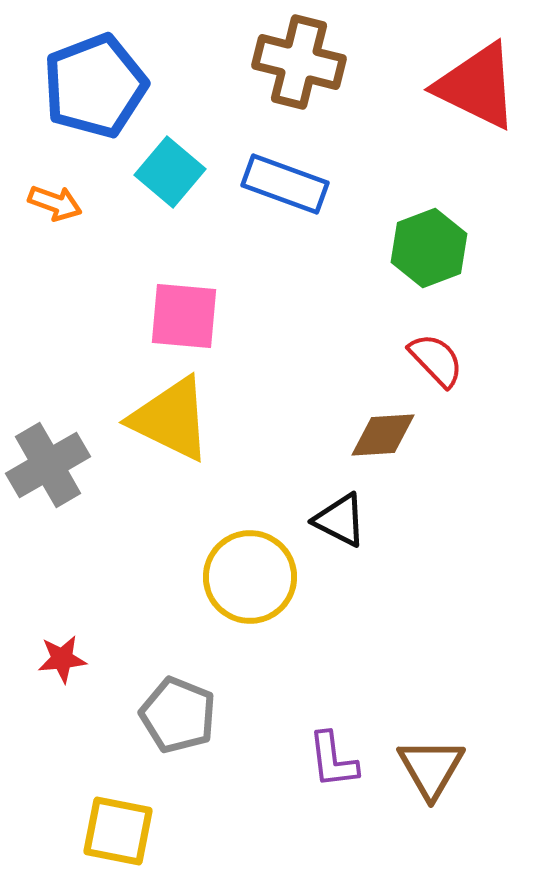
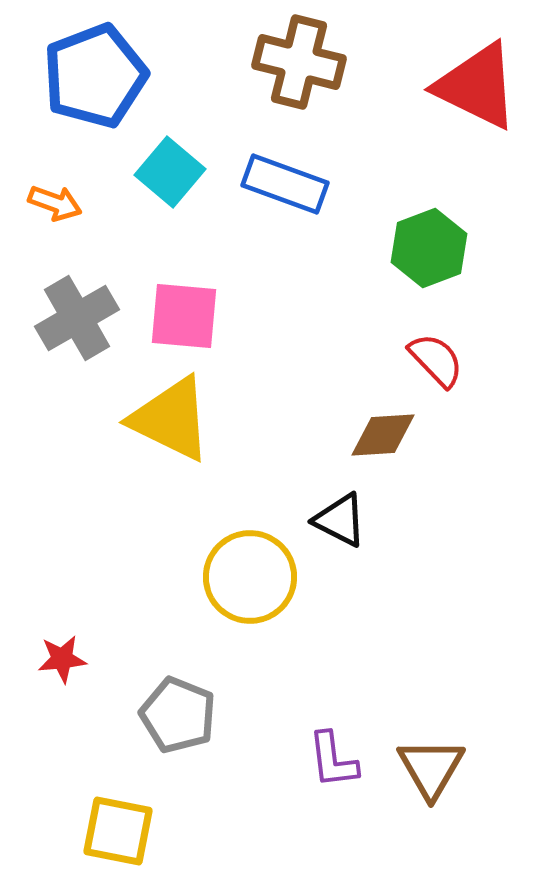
blue pentagon: moved 10 px up
gray cross: moved 29 px right, 147 px up
